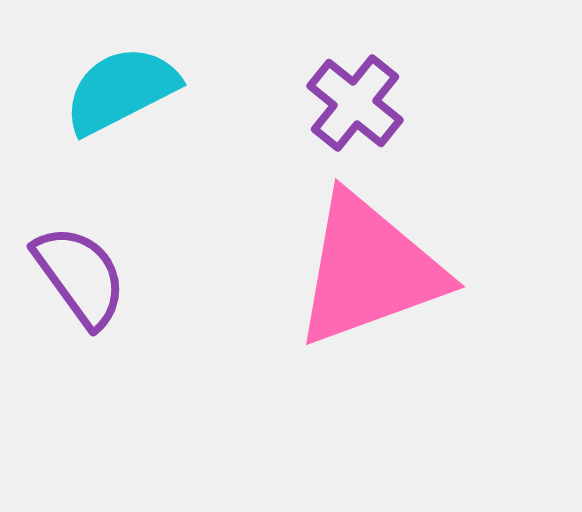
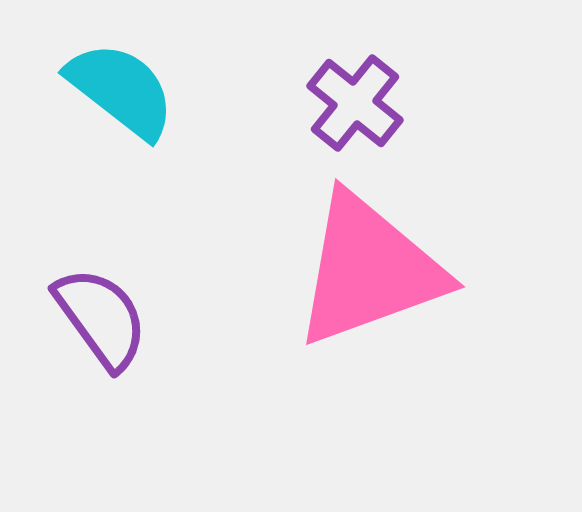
cyan semicircle: rotated 65 degrees clockwise
purple semicircle: moved 21 px right, 42 px down
